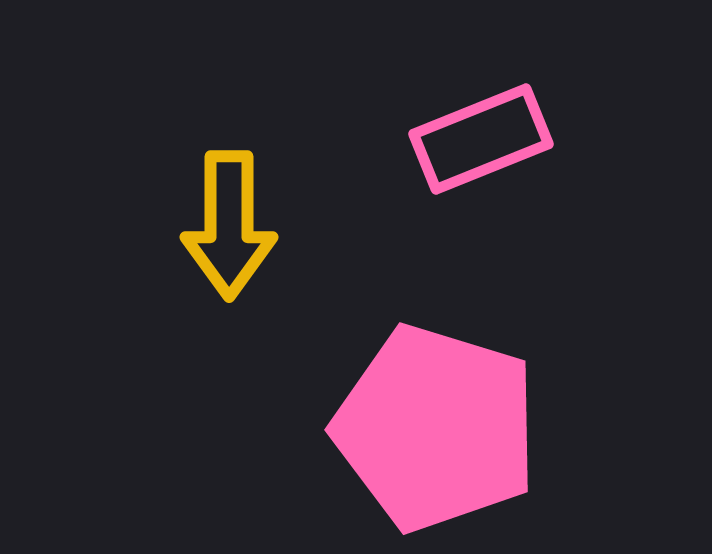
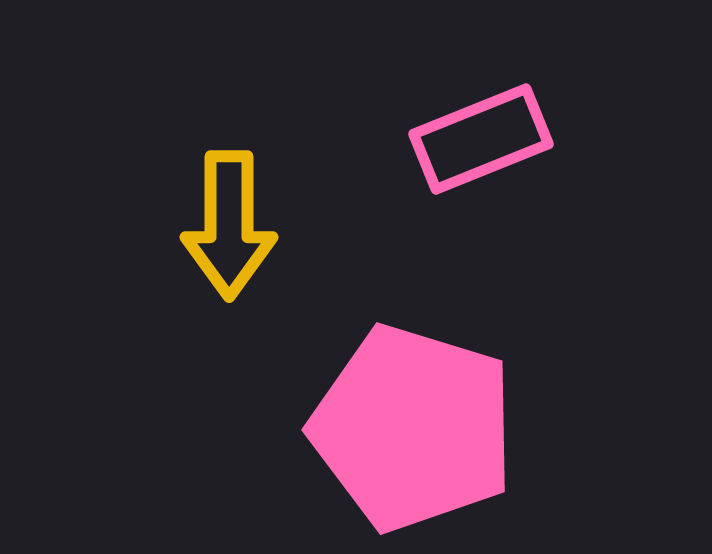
pink pentagon: moved 23 px left
